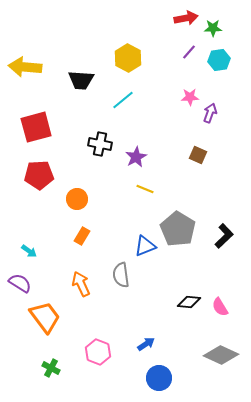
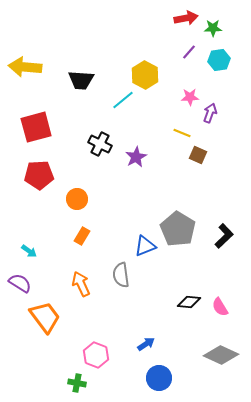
yellow hexagon: moved 17 px right, 17 px down
black cross: rotated 15 degrees clockwise
yellow line: moved 37 px right, 56 px up
pink hexagon: moved 2 px left, 3 px down
green cross: moved 26 px right, 15 px down; rotated 18 degrees counterclockwise
